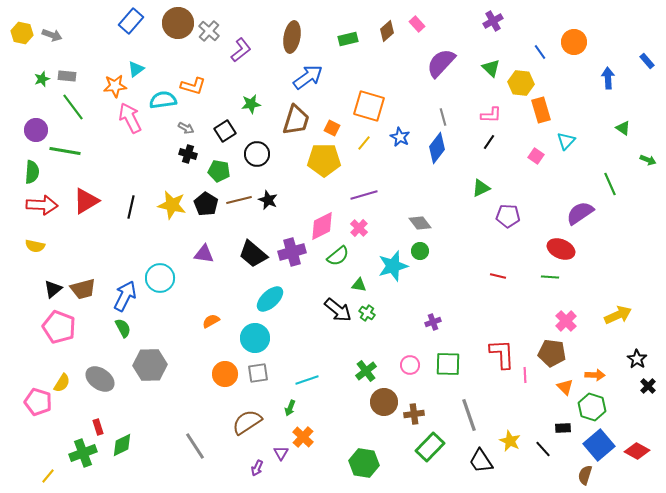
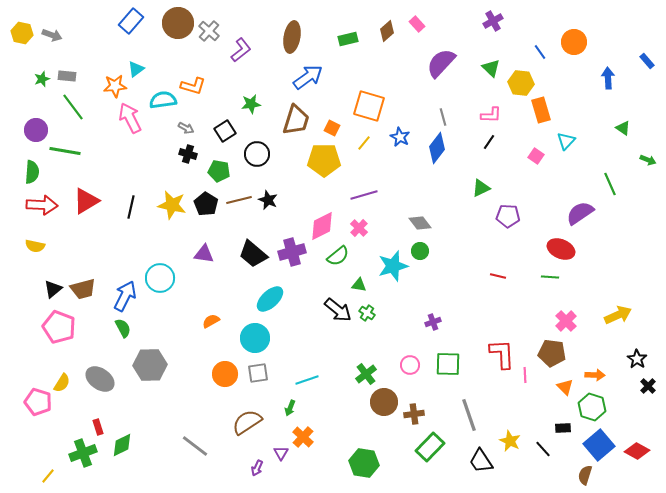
green cross at (366, 371): moved 3 px down
gray line at (195, 446): rotated 20 degrees counterclockwise
